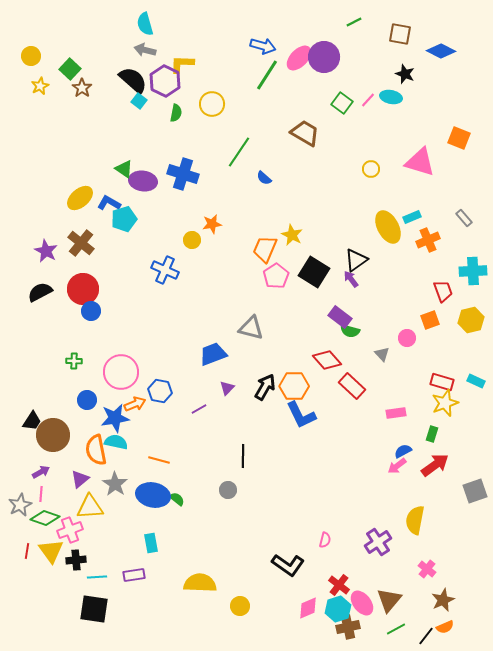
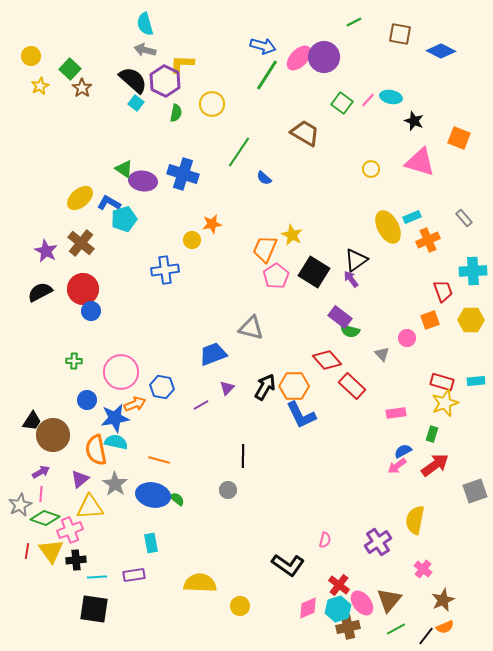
black star at (405, 74): moved 9 px right, 47 px down
cyan square at (139, 101): moved 3 px left, 2 px down
blue cross at (165, 270): rotated 32 degrees counterclockwise
yellow hexagon at (471, 320): rotated 15 degrees clockwise
cyan rectangle at (476, 381): rotated 30 degrees counterclockwise
blue hexagon at (160, 391): moved 2 px right, 4 px up
purple line at (199, 409): moved 2 px right, 4 px up
pink cross at (427, 569): moved 4 px left
